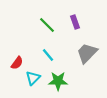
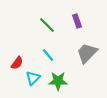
purple rectangle: moved 2 px right, 1 px up
